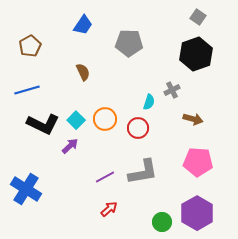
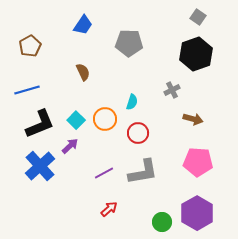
cyan semicircle: moved 17 px left
black L-shape: moved 3 px left; rotated 48 degrees counterclockwise
red circle: moved 5 px down
purple line: moved 1 px left, 4 px up
blue cross: moved 14 px right, 23 px up; rotated 16 degrees clockwise
